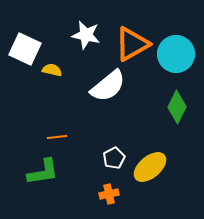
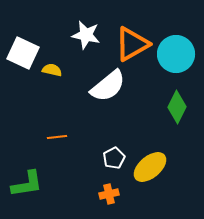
white square: moved 2 px left, 4 px down
green L-shape: moved 16 px left, 12 px down
